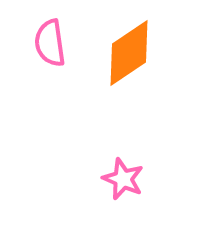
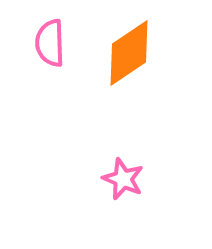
pink semicircle: rotated 6 degrees clockwise
